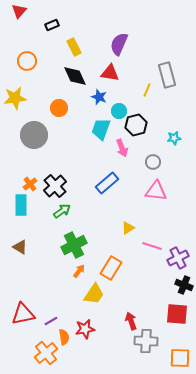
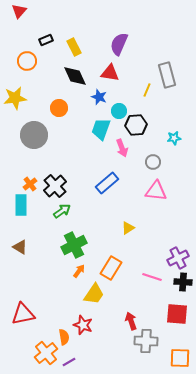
black rectangle at (52, 25): moved 6 px left, 15 px down
black hexagon at (136, 125): rotated 10 degrees clockwise
pink line at (152, 246): moved 31 px down
black cross at (184, 285): moved 1 px left, 3 px up; rotated 18 degrees counterclockwise
purple line at (51, 321): moved 18 px right, 41 px down
red star at (85, 329): moved 2 px left, 4 px up; rotated 30 degrees clockwise
